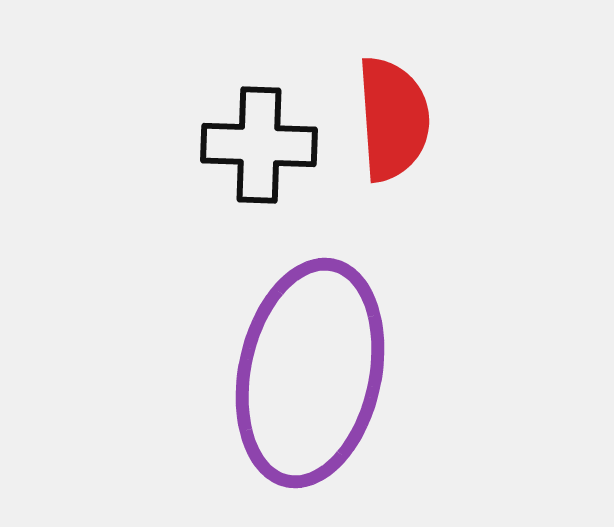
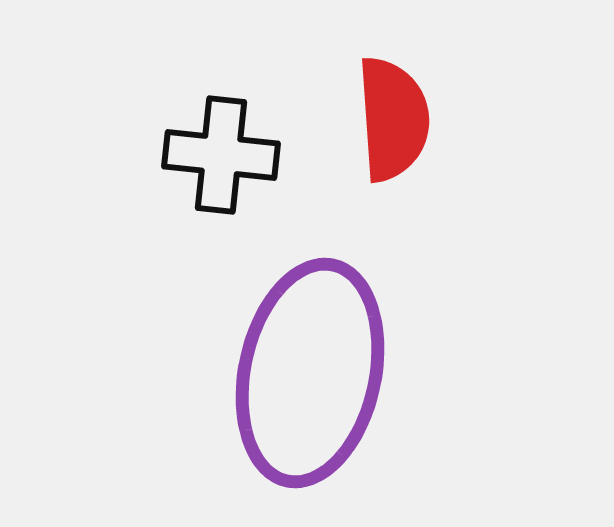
black cross: moved 38 px left, 10 px down; rotated 4 degrees clockwise
